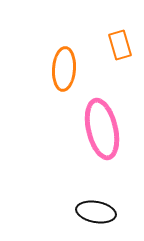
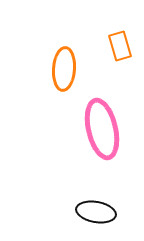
orange rectangle: moved 1 px down
